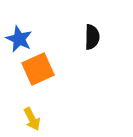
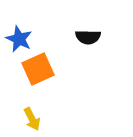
black semicircle: moved 4 px left; rotated 90 degrees clockwise
